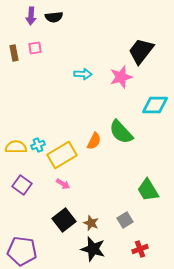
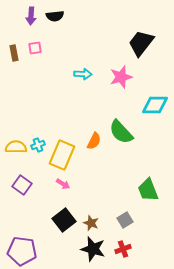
black semicircle: moved 1 px right, 1 px up
black trapezoid: moved 8 px up
yellow rectangle: rotated 36 degrees counterclockwise
green trapezoid: rotated 10 degrees clockwise
red cross: moved 17 px left
